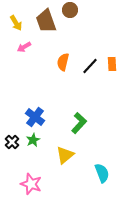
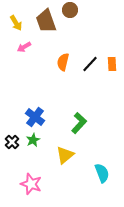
black line: moved 2 px up
